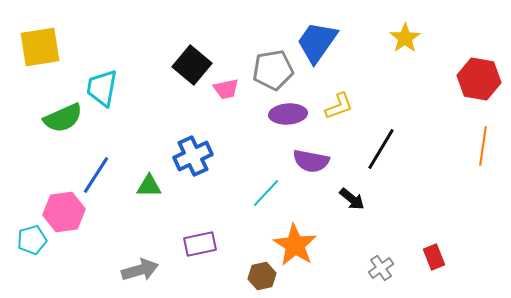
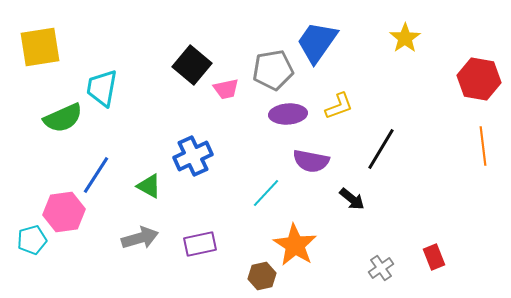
orange line: rotated 15 degrees counterclockwise
green triangle: rotated 28 degrees clockwise
gray arrow: moved 32 px up
